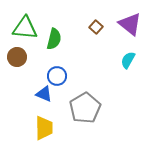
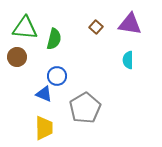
purple triangle: rotated 30 degrees counterclockwise
cyan semicircle: rotated 30 degrees counterclockwise
